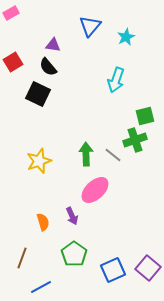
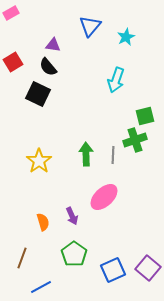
gray line: rotated 54 degrees clockwise
yellow star: rotated 15 degrees counterclockwise
pink ellipse: moved 9 px right, 7 px down
